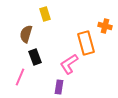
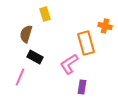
black rectangle: rotated 42 degrees counterclockwise
purple rectangle: moved 23 px right
